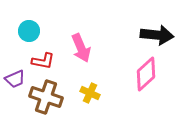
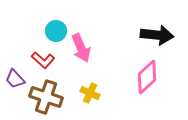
cyan circle: moved 27 px right
red L-shape: moved 1 px up; rotated 30 degrees clockwise
pink diamond: moved 1 px right, 3 px down
purple trapezoid: rotated 70 degrees clockwise
